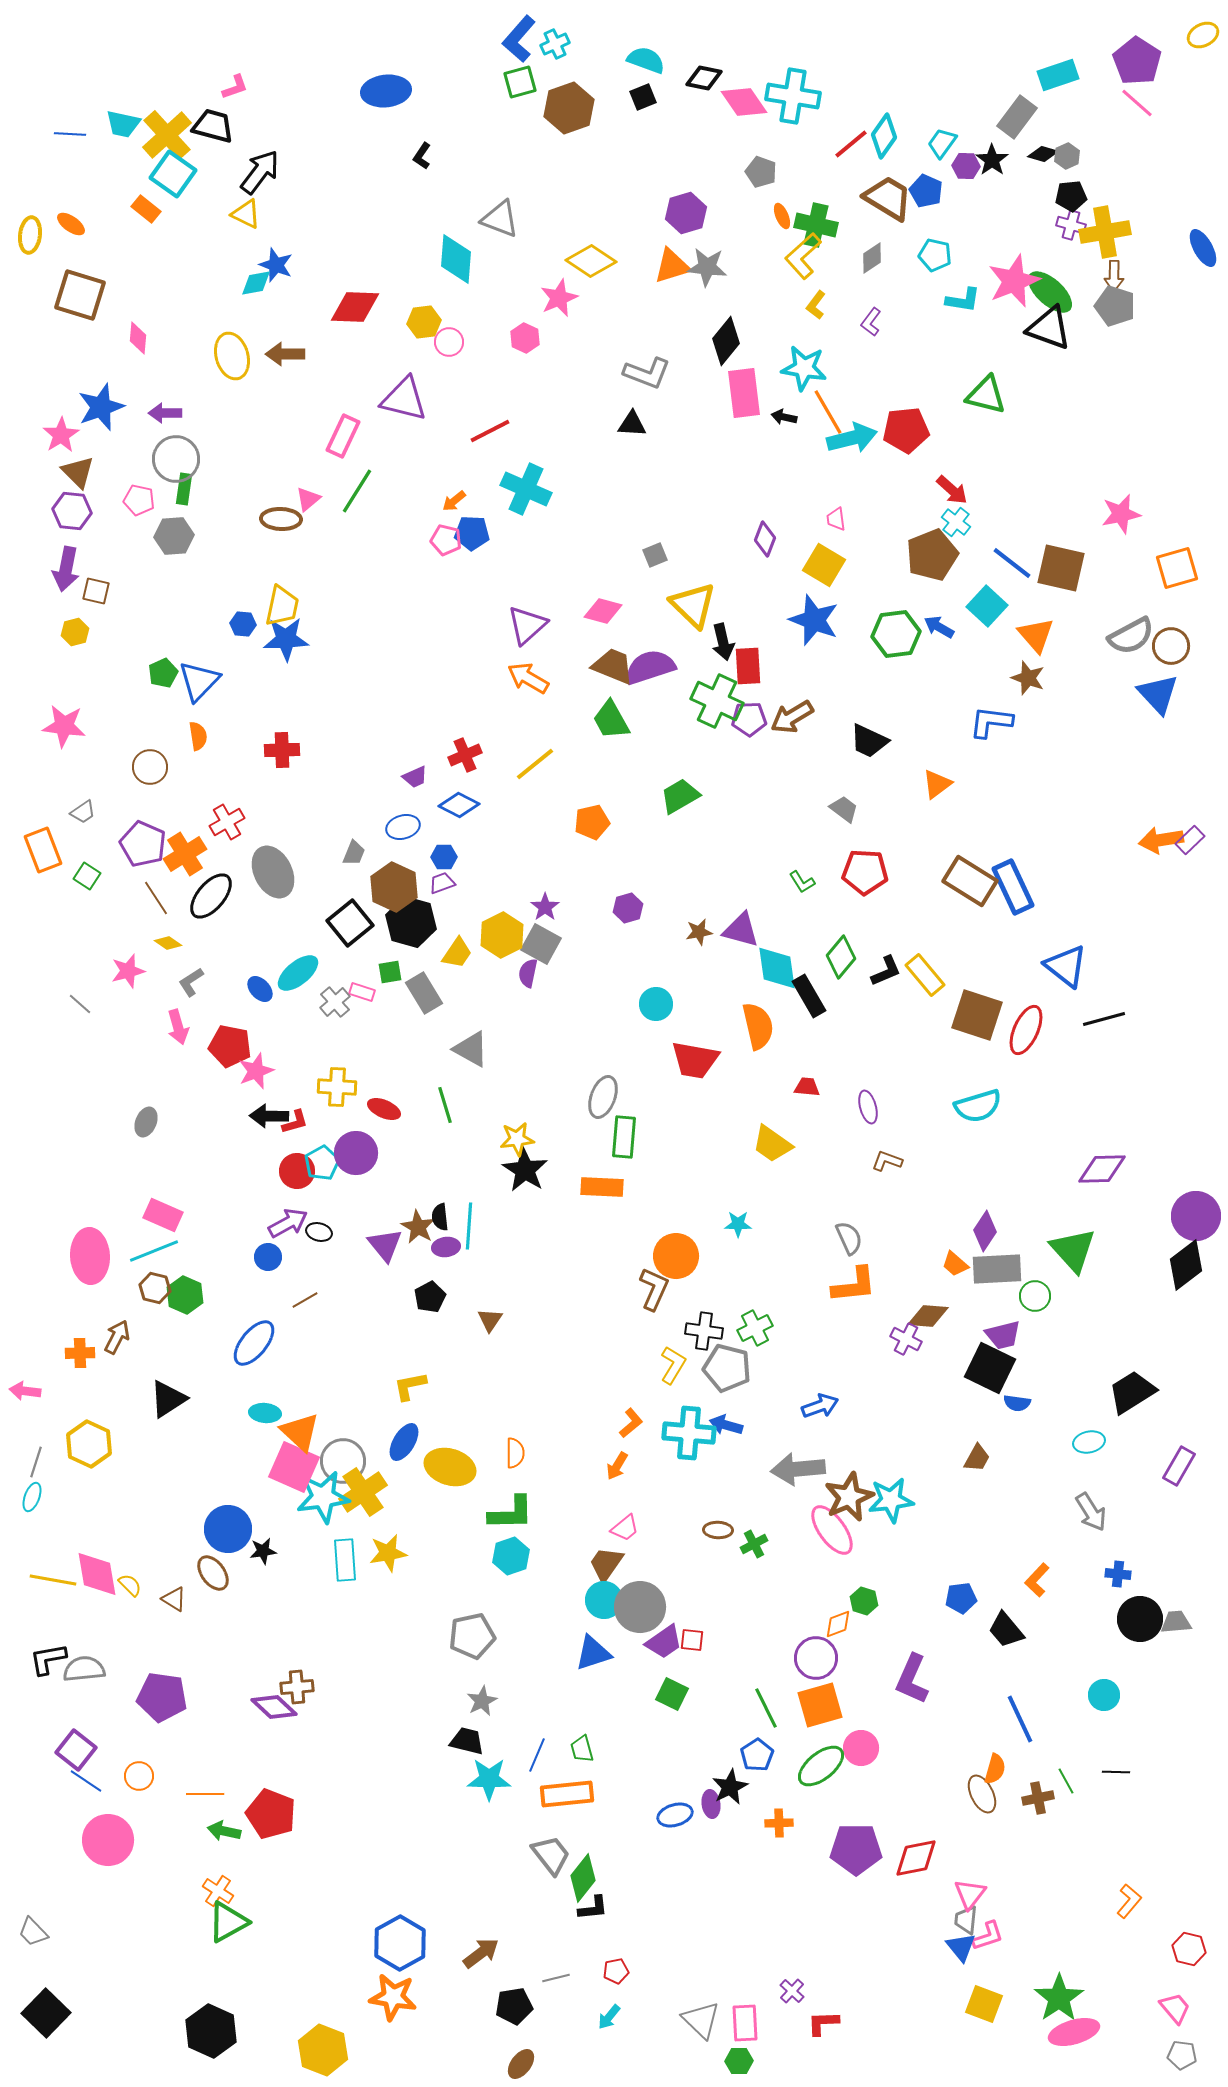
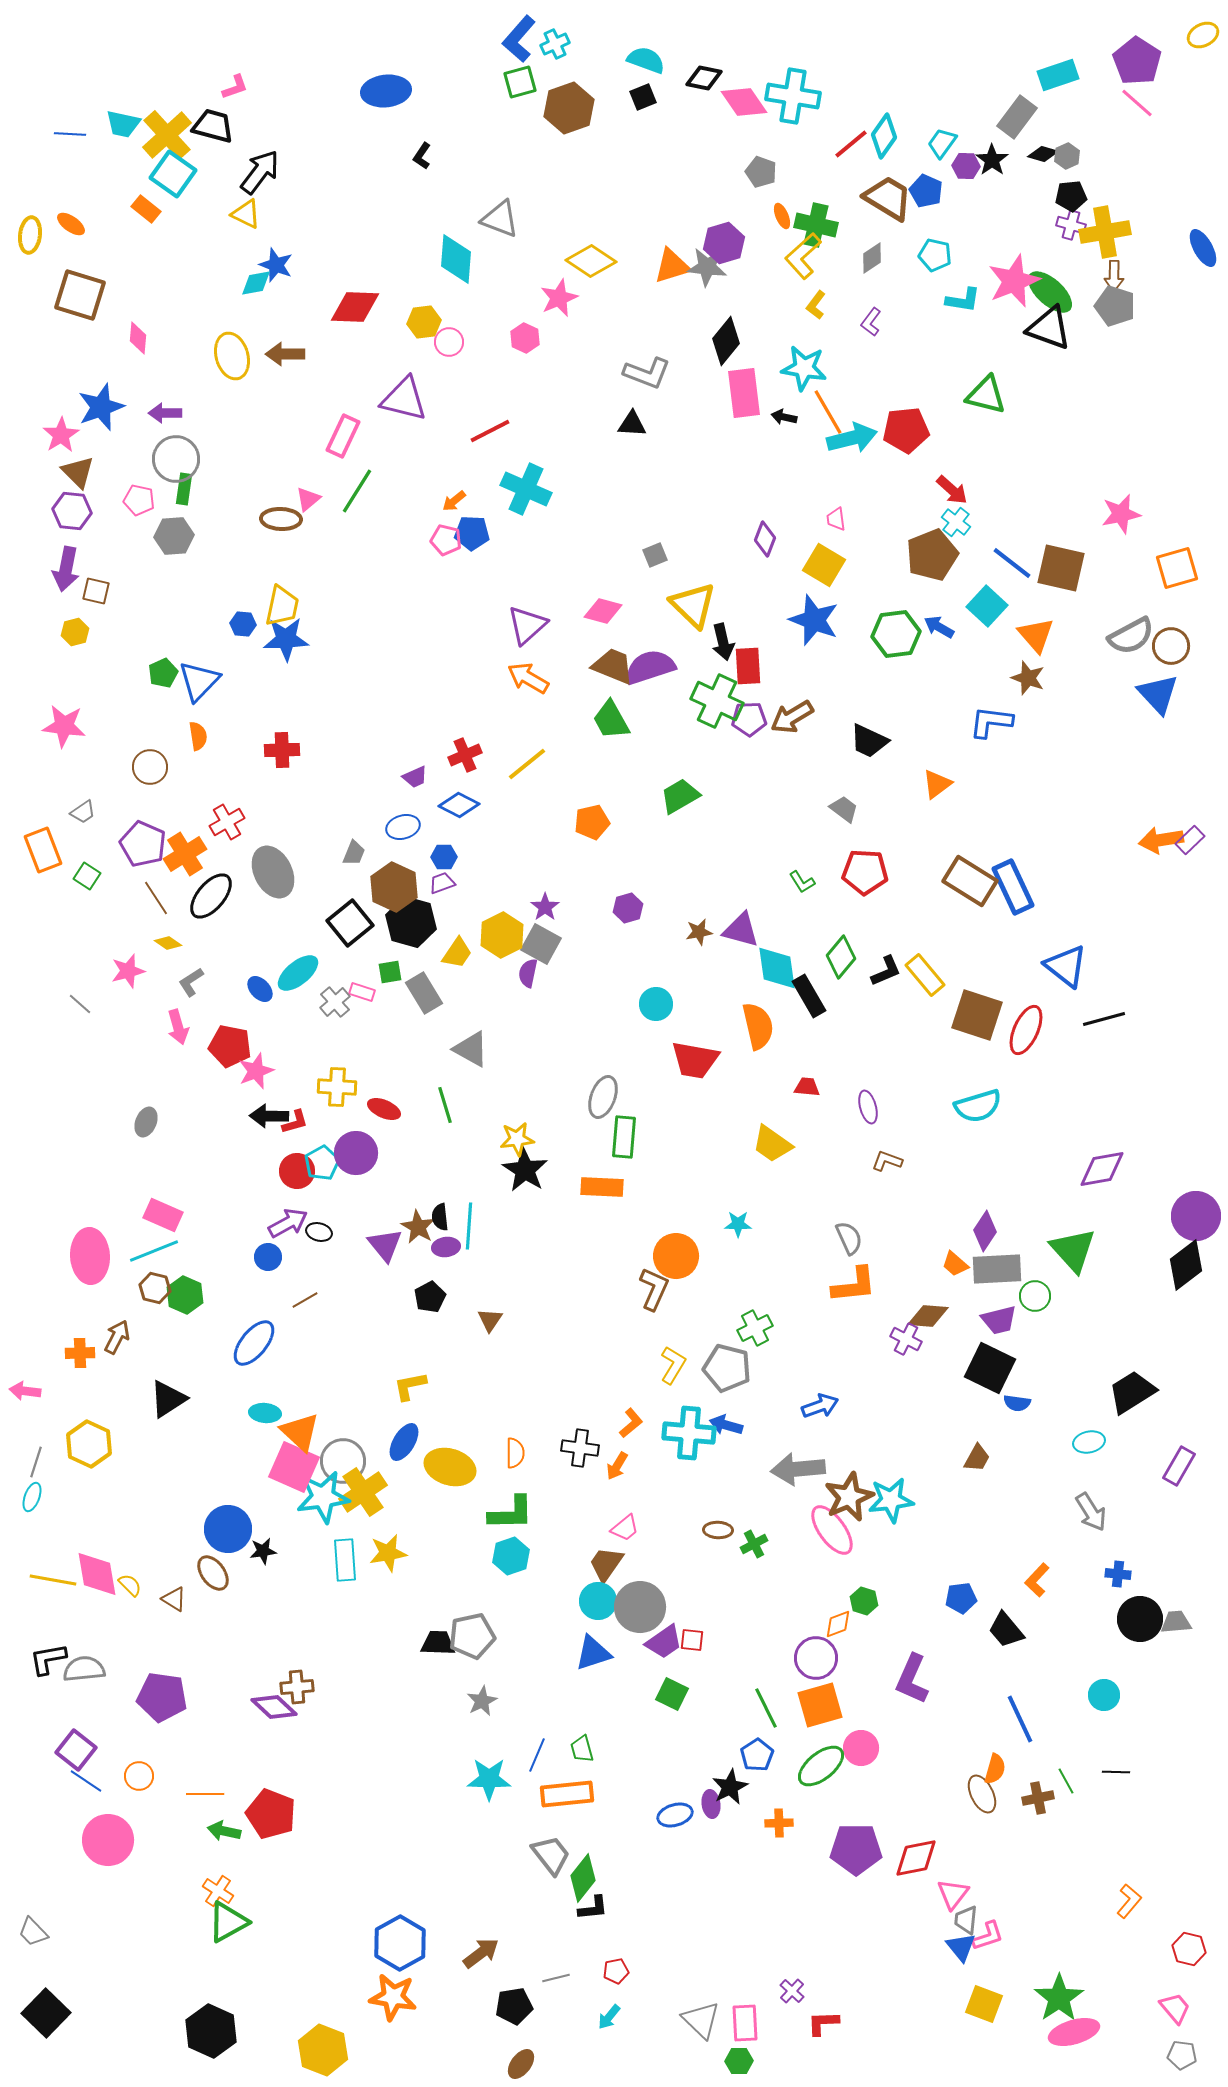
purple hexagon at (686, 213): moved 38 px right, 30 px down
yellow line at (535, 764): moved 8 px left
purple diamond at (1102, 1169): rotated 9 degrees counterclockwise
black cross at (704, 1331): moved 124 px left, 117 px down
purple trapezoid at (1003, 1335): moved 4 px left, 15 px up
cyan circle at (604, 1600): moved 6 px left, 1 px down
black trapezoid at (467, 1741): moved 29 px left, 98 px up; rotated 12 degrees counterclockwise
pink triangle at (970, 1894): moved 17 px left
